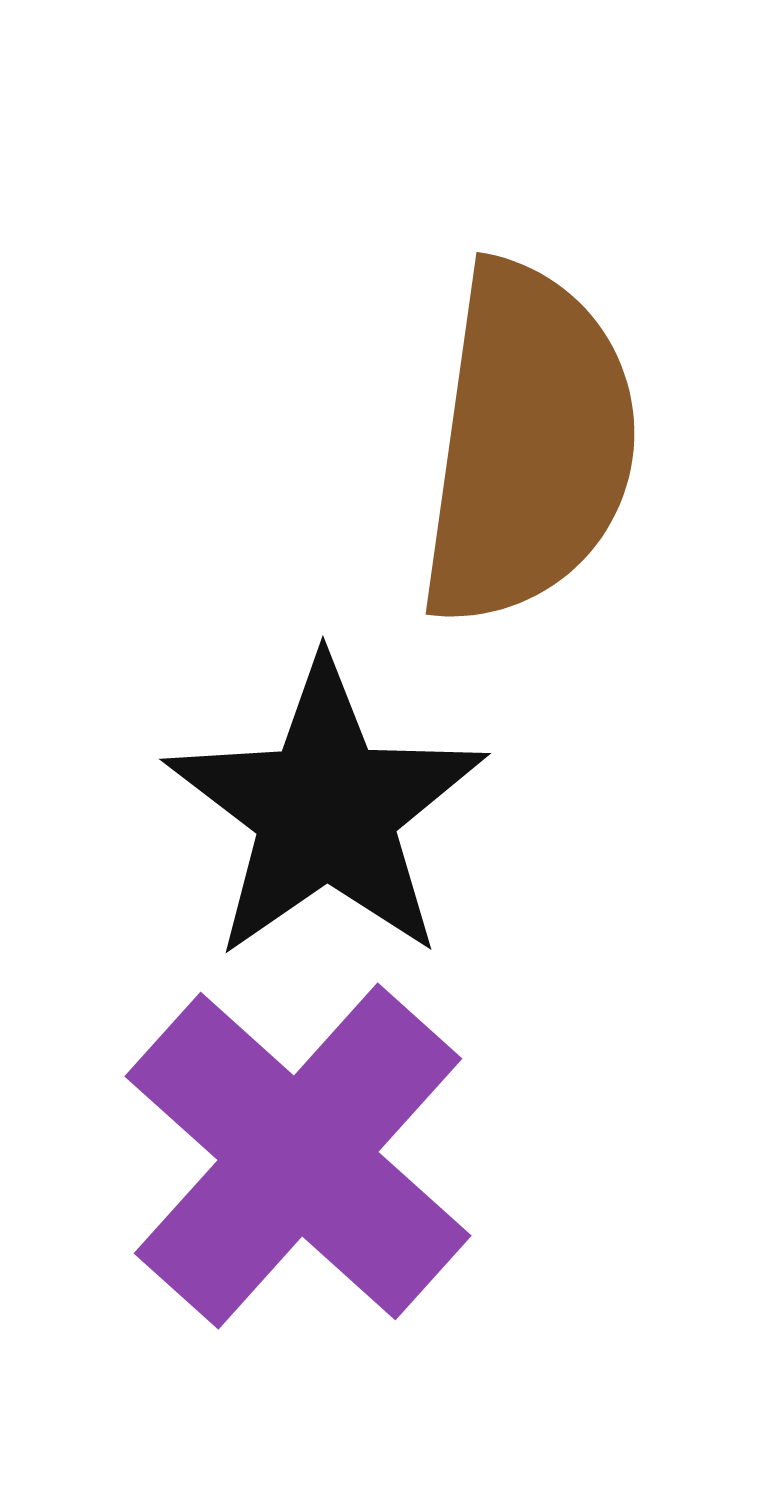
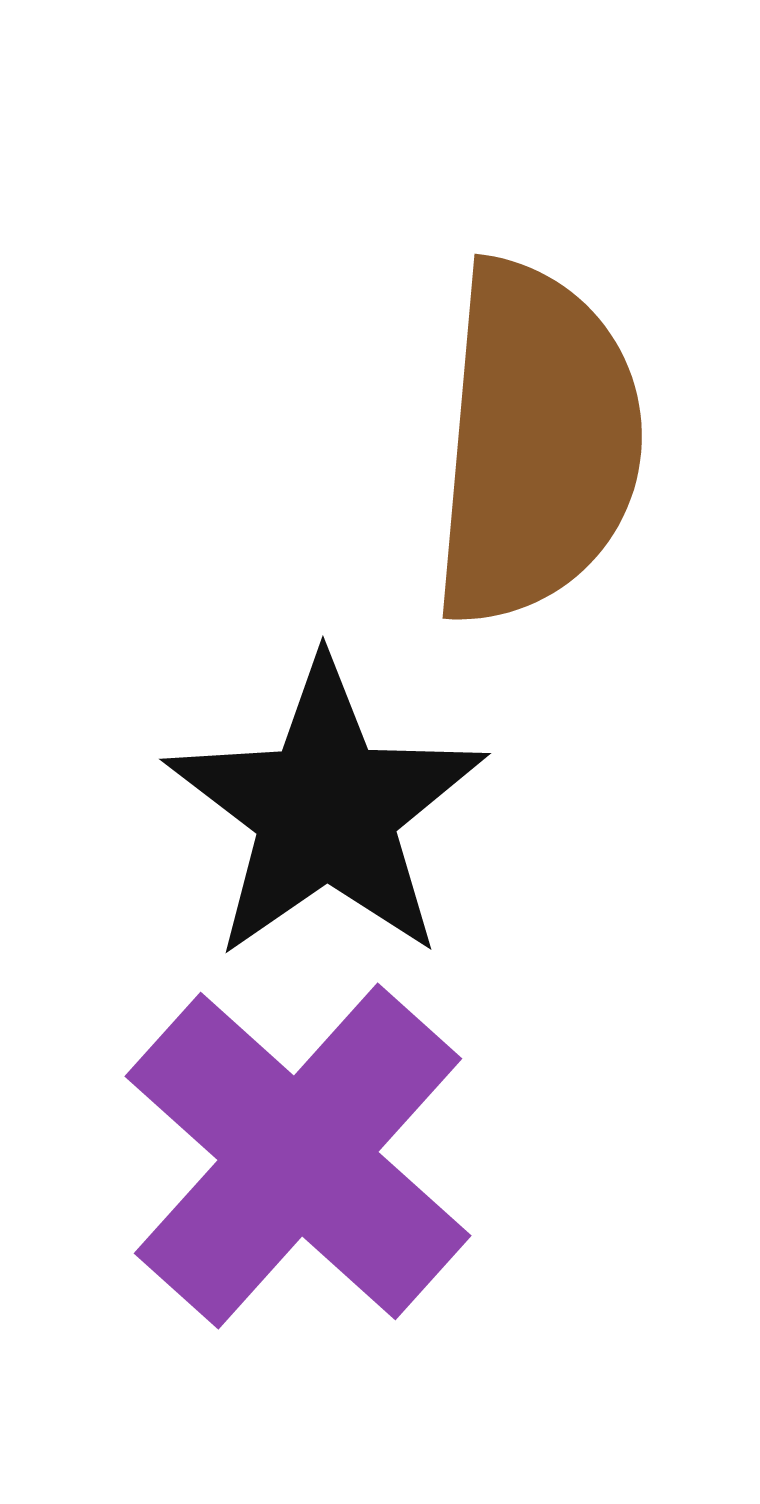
brown semicircle: moved 8 px right, 1 px up; rotated 3 degrees counterclockwise
